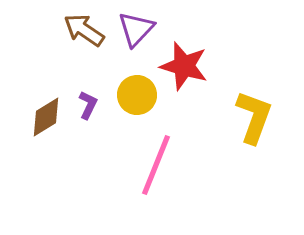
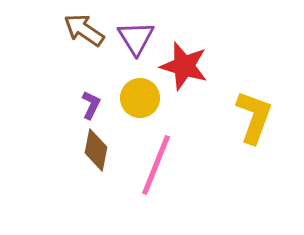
purple triangle: moved 9 px down; rotated 15 degrees counterclockwise
yellow circle: moved 3 px right, 3 px down
purple L-shape: moved 3 px right
brown diamond: moved 50 px right, 33 px down; rotated 48 degrees counterclockwise
